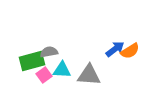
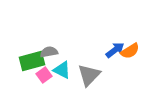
blue arrow: moved 1 px down
cyan triangle: rotated 24 degrees clockwise
gray triangle: rotated 50 degrees counterclockwise
